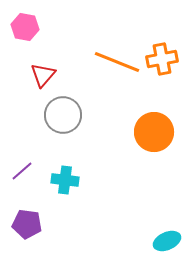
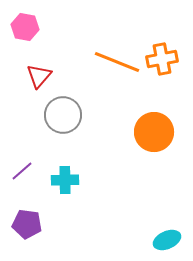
red triangle: moved 4 px left, 1 px down
cyan cross: rotated 8 degrees counterclockwise
cyan ellipse: moved 1 px up
